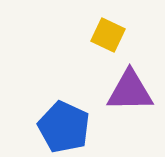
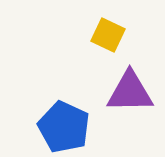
purple triangle: moved 1 px down
